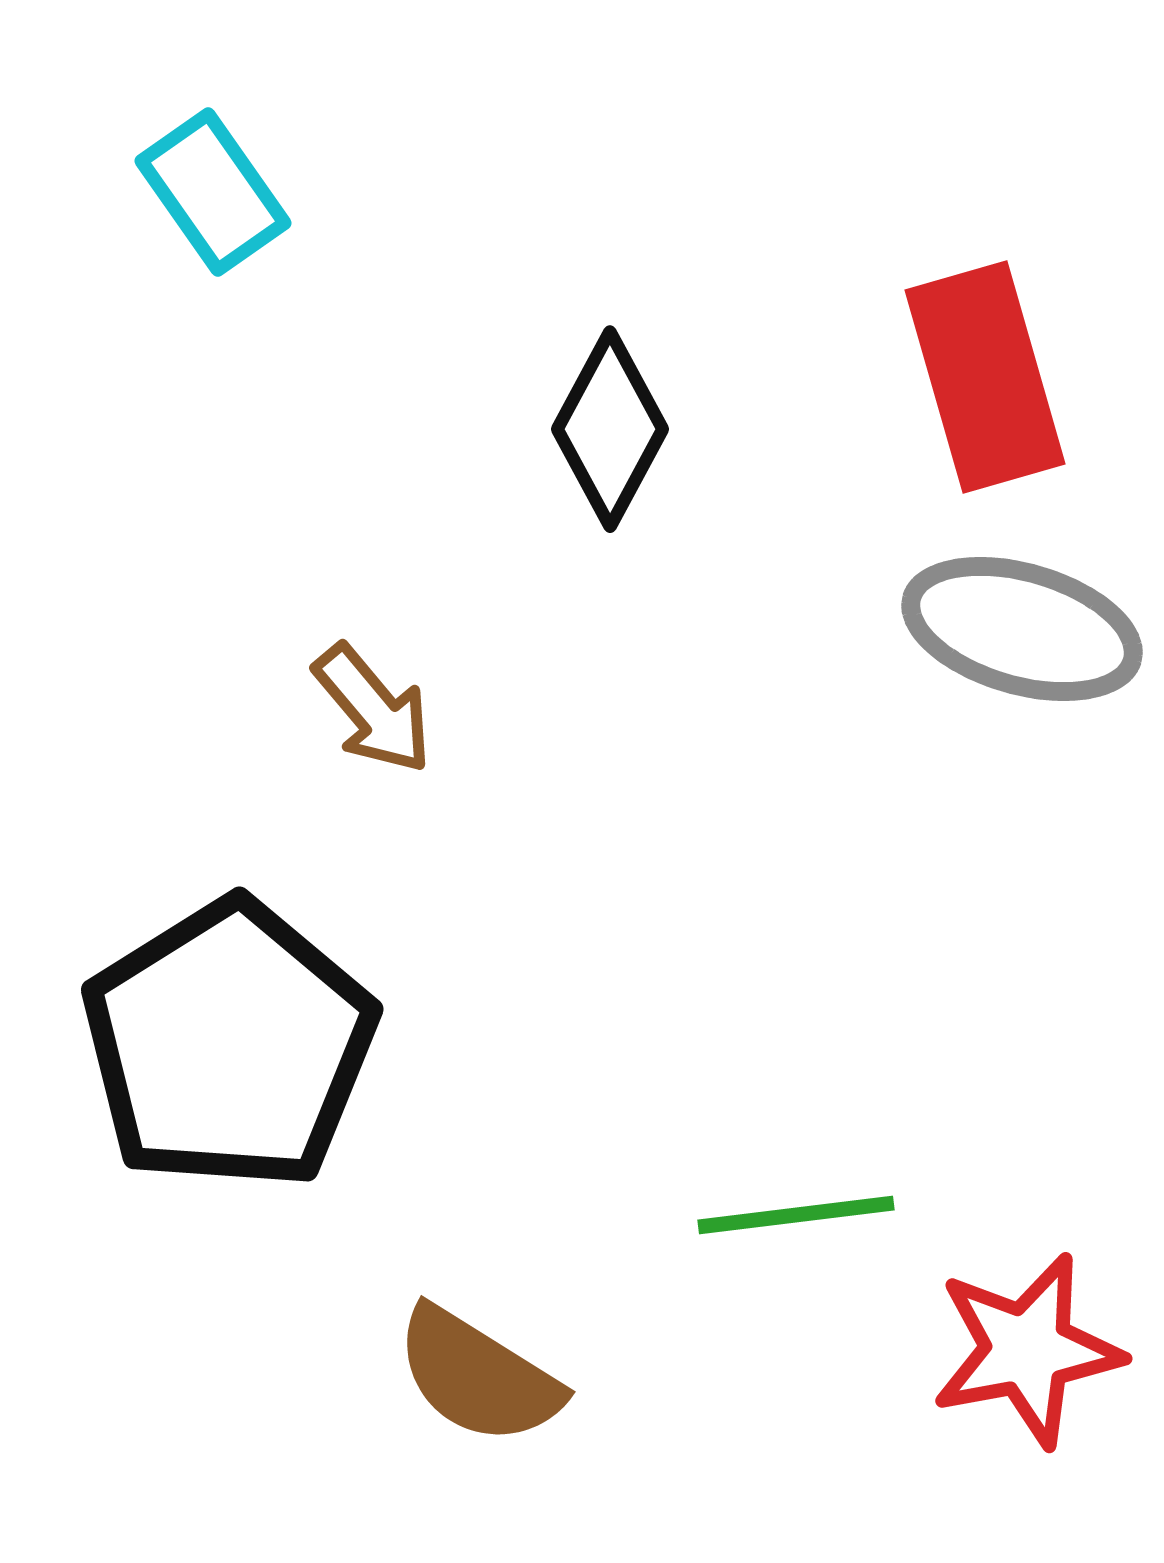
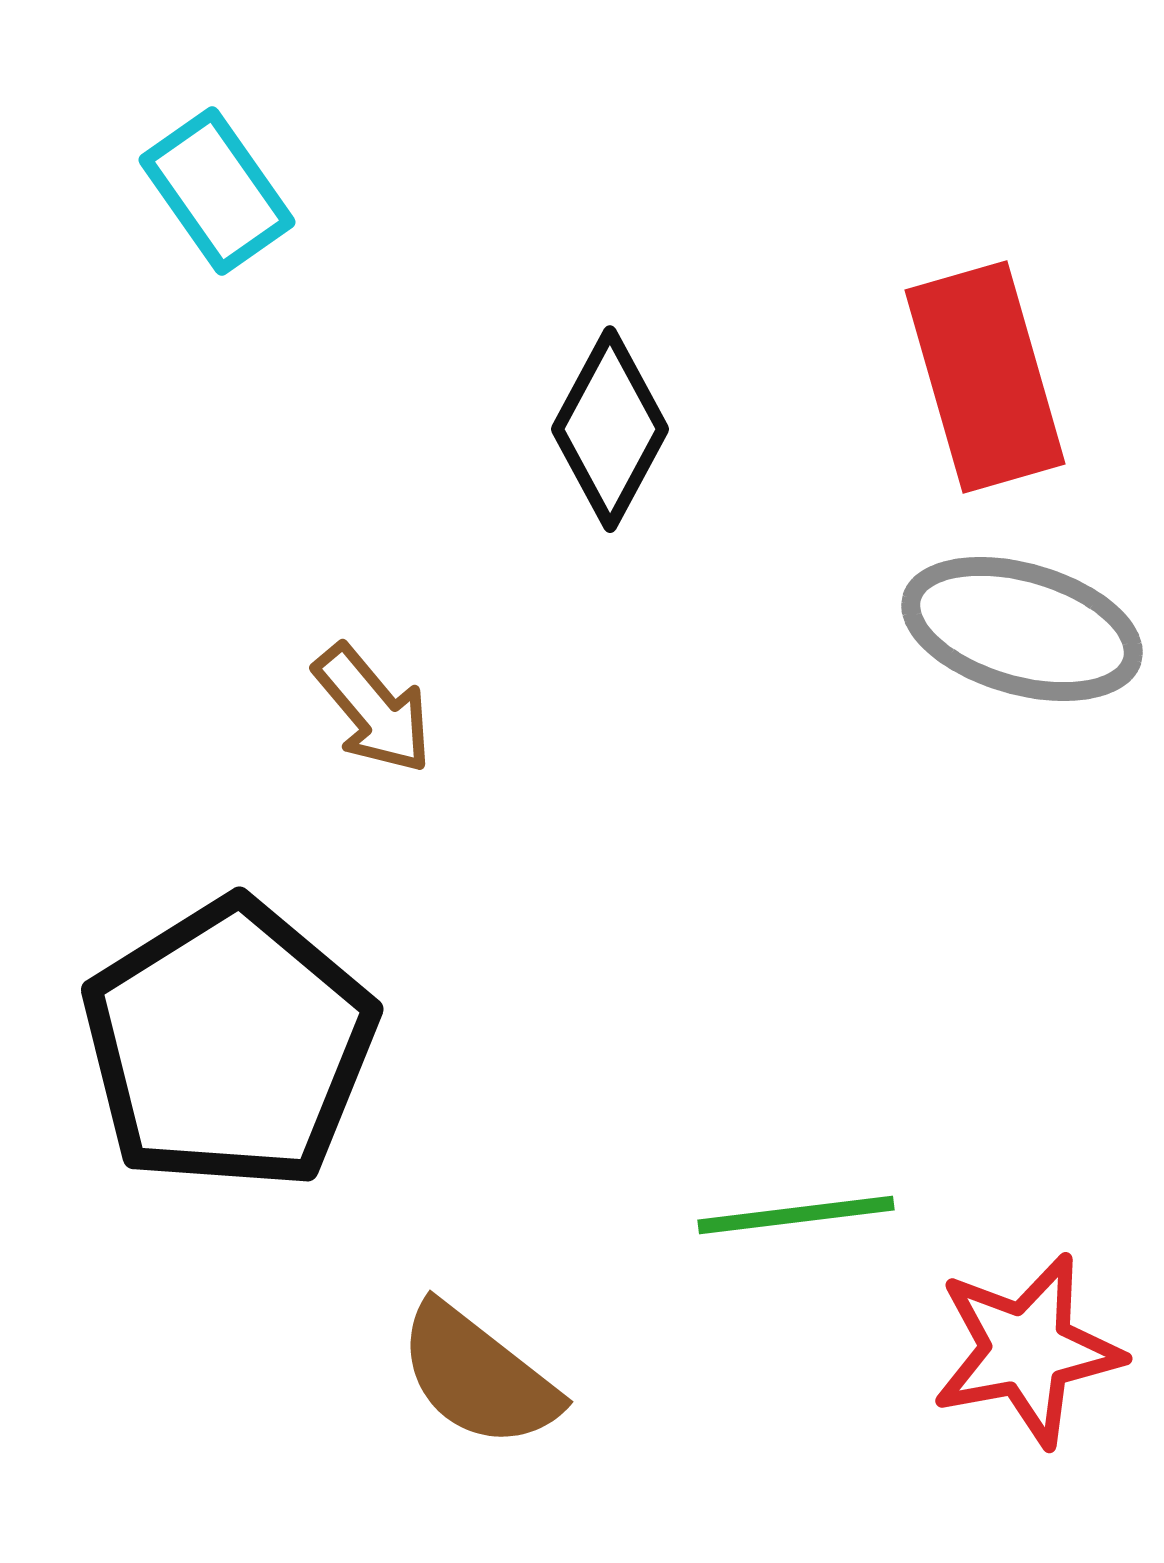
cyan rectangle: moved 4 px right, 1 px up
brown semicircle: rotated 6 degrees clockwise
